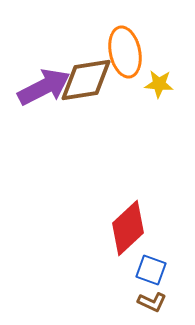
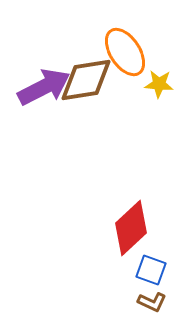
orange ellipse: rotated 21 degrees counterclockwise
red diamond: moved 3 px right
